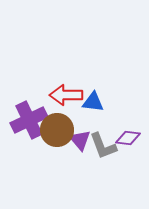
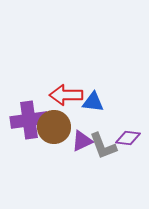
purple cross: rotated 18 degrees clockwise
brown circle: moved 3 px left, 3 px up
purple triangle: moved 2 px right, 1 px down; rotated 45 degrees clockwise
